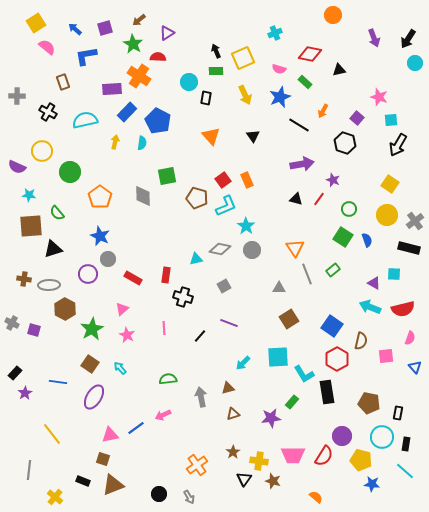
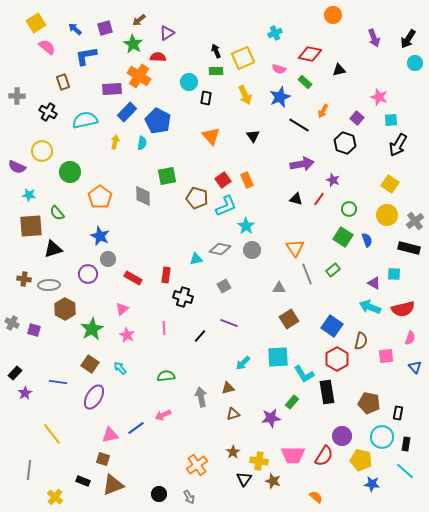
green semicircle at (168, 379): moved 2 px left, 3 px up
